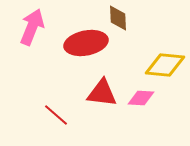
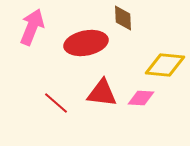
brown diamond: moved 5 px right
red line: moved 12 px up
